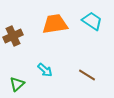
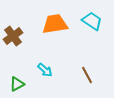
brown cross: rotated 12 degrees counterclockwise
brown line: rotated 30 degrees clockwise
green triangle: rotated 14 degrees clockwise
